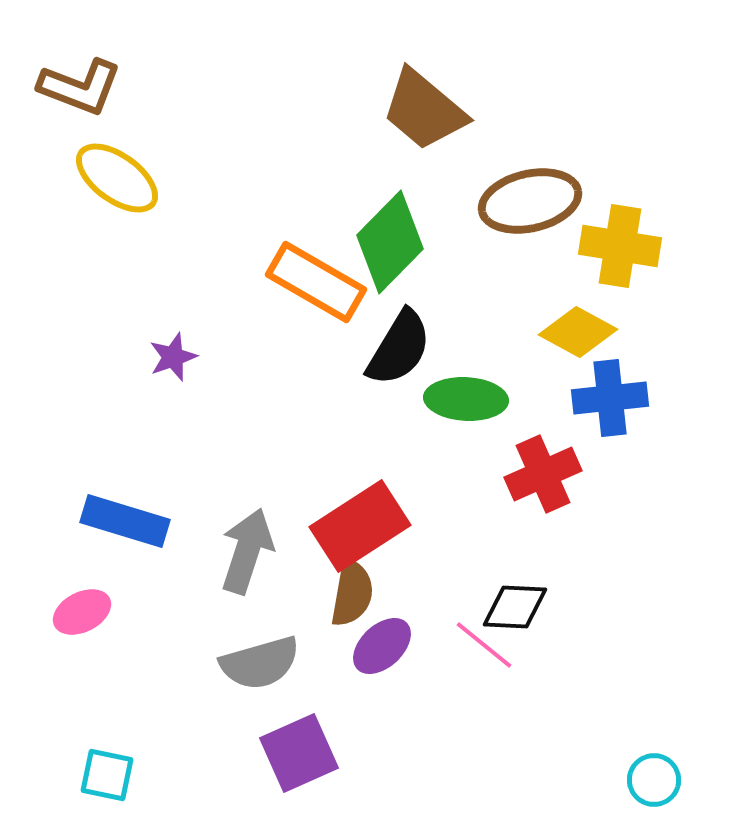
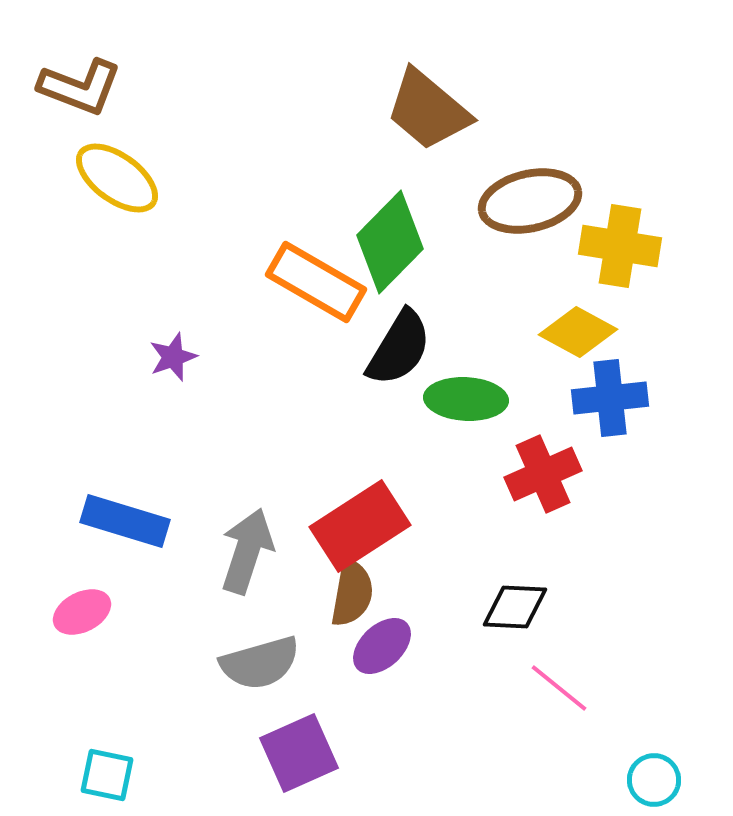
brown trapezoid: moved 4 px right
pink line: moved 75 px right, 43 px down
